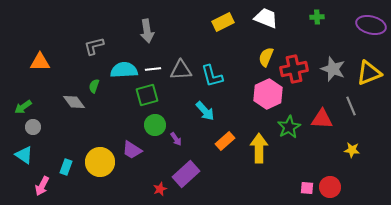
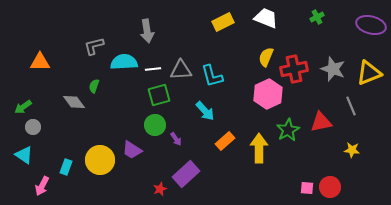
green cross: rotated 24 degrees counterclockwise
cyan semicircle: moved 8 px up
green square: moved 12 px right
red triangle: moved 1 px left, 3 px down; rotated 15 degrees counterclockwise
green star: moved 1 px left, 3 px down
yellow circle: moved 2 px up
